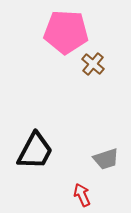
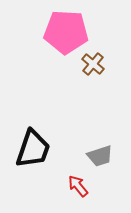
black trapezoid: moved 2 px left, 2 px up; rotated 9 degrees counterclockwise
gray trapezoid: moved 6 px left, 3 px up
red arrow: moved 4 px left, 9 px up; rotated 15 degrees counterclockwise
